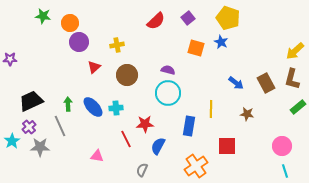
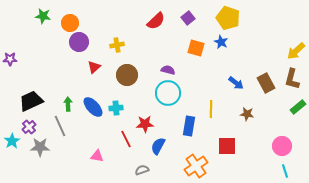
yellow arrow: moved 1 px right
gray semicircle: rotated 48 degrees clockwise
